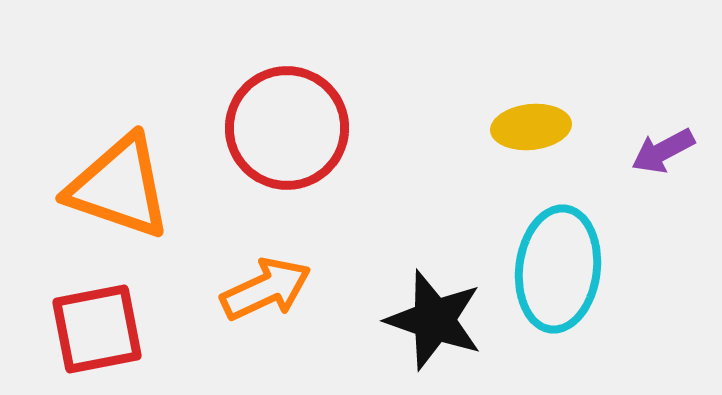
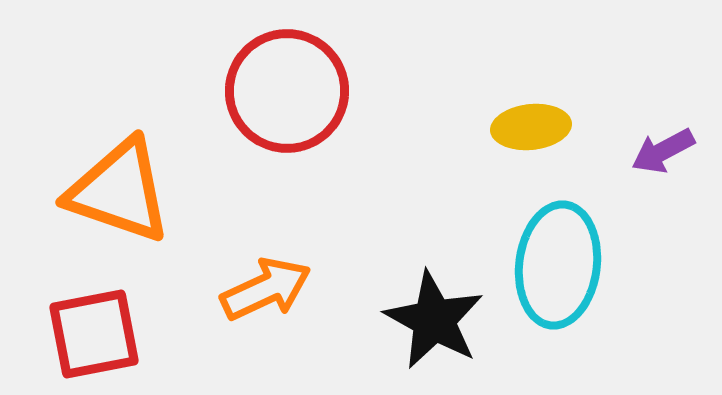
red circle: moved 37 px up
orange triangle: moved 4 px down
cyan ellipse: moved 4 px up
black star: rotated 10 degrees clockwise
red square: moved 3 px left, 5 px down
